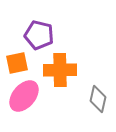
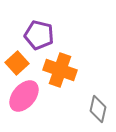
orange square: rotated 30 degrees counterclockwise
orange cross: rotated 20 degrees clockwise
gray diamond: moved 10 px down
